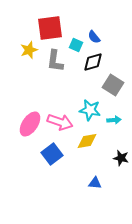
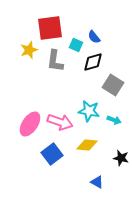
cyan star: moved 1 px left, 1 px down
cyan arrow: rotated 24 degrees clockwise
yellow diamond: moved 4 px down; rotated 15 degrees clockwise
blue triangle: moved 2 px right, 1 px up; rotated 24 degrees clockwise
